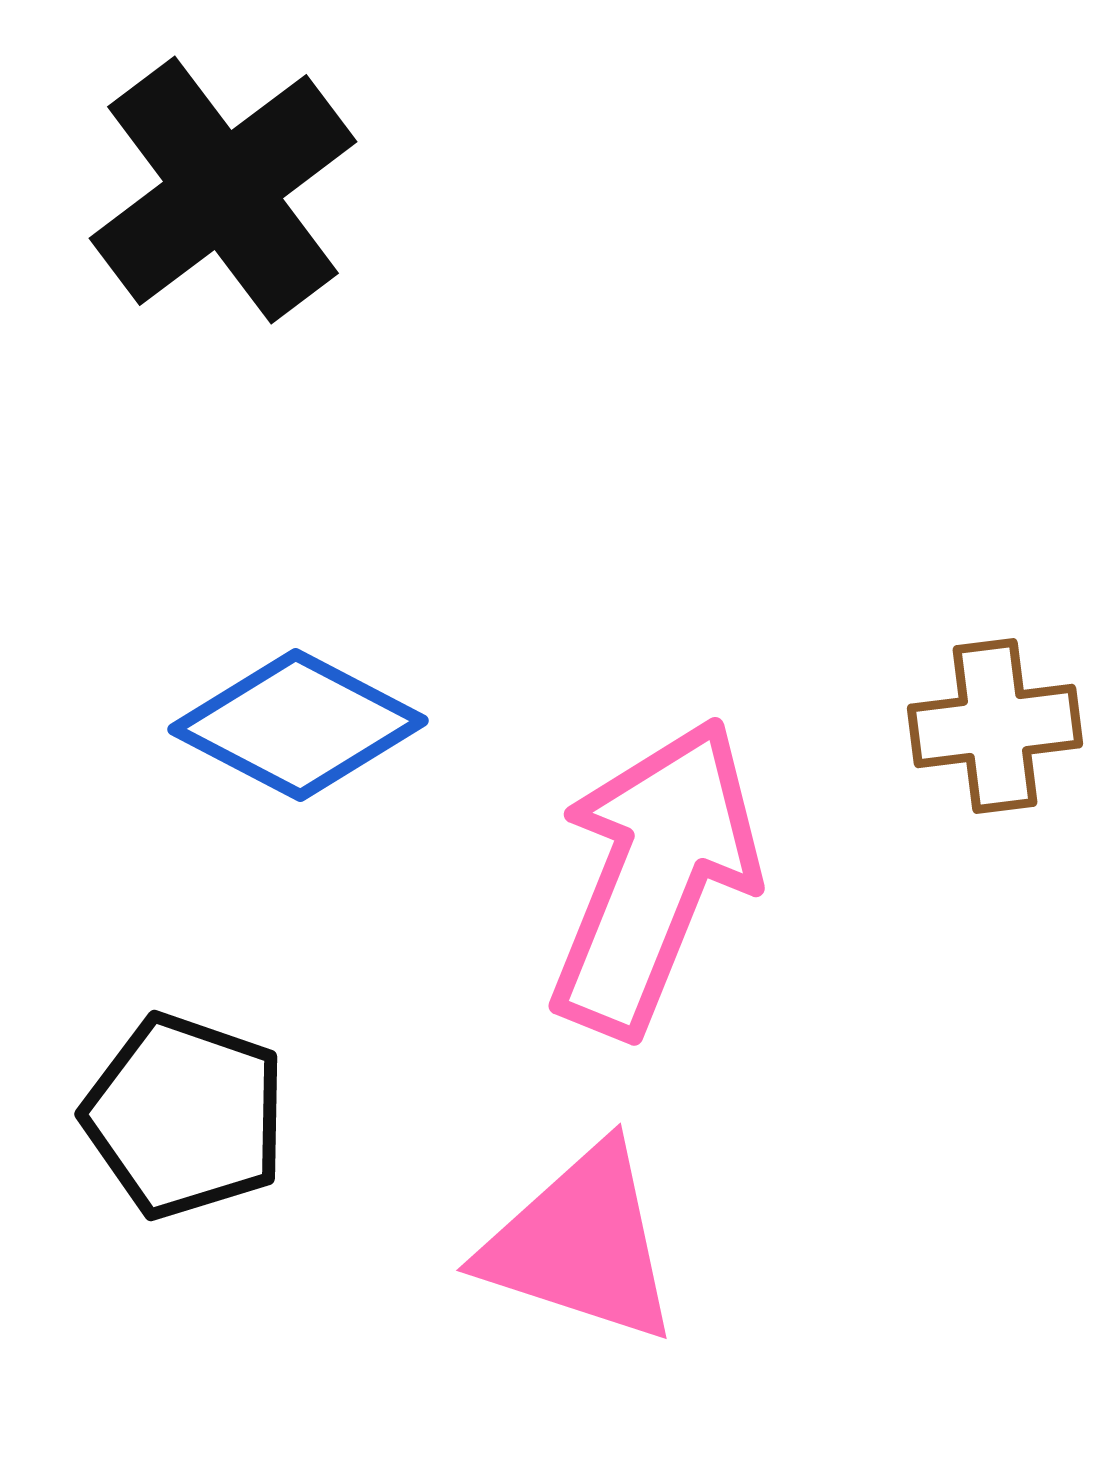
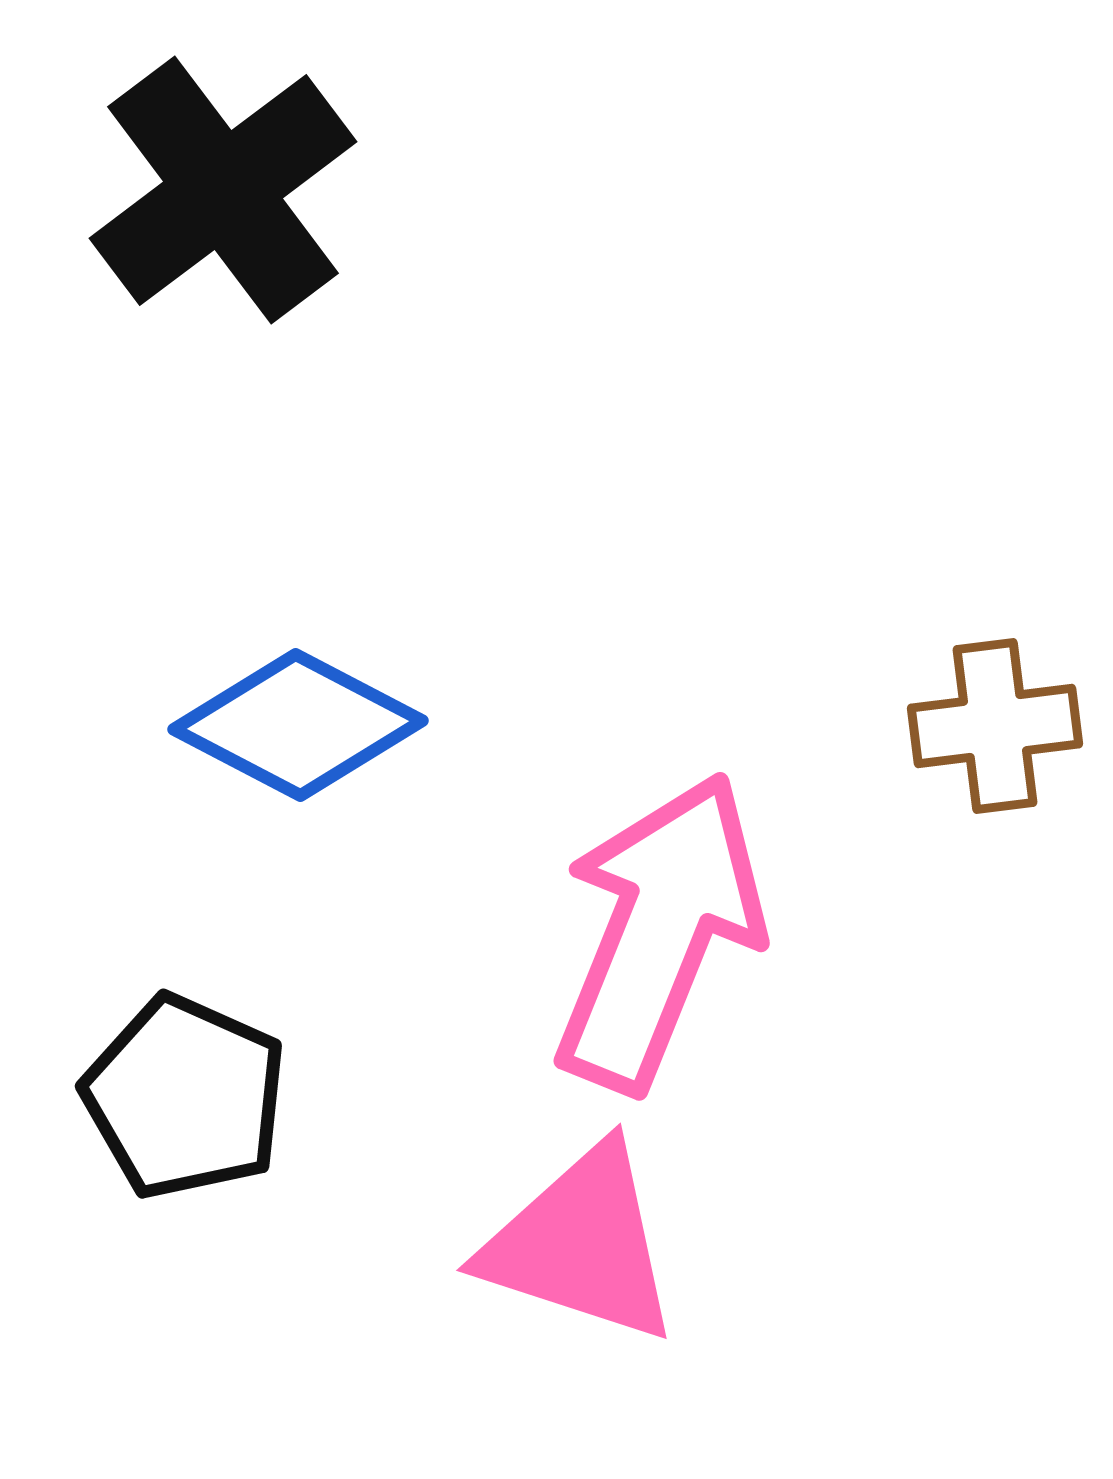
pink arrow: moved 5 px right, 55 px down
black pentagon: moved 19 px up; rotated 5 degrees clockwise
